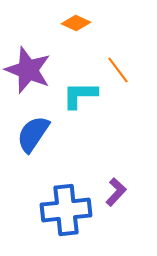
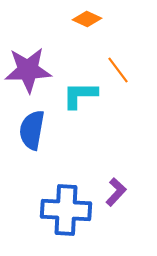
orange diamond: moved 11 px right, 4 px up
purple star: rotated 24 degrees counterclockwise
blue semicircle: moved 1 px left, 4 px up; rotated 24 degrees counterclockwise
blue cross: rotated 9 degrees clockwise
